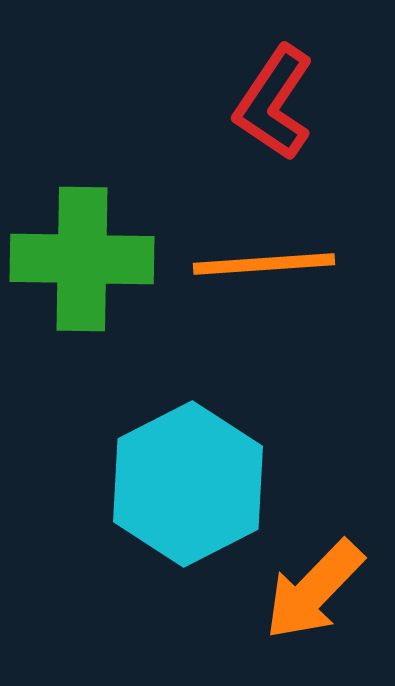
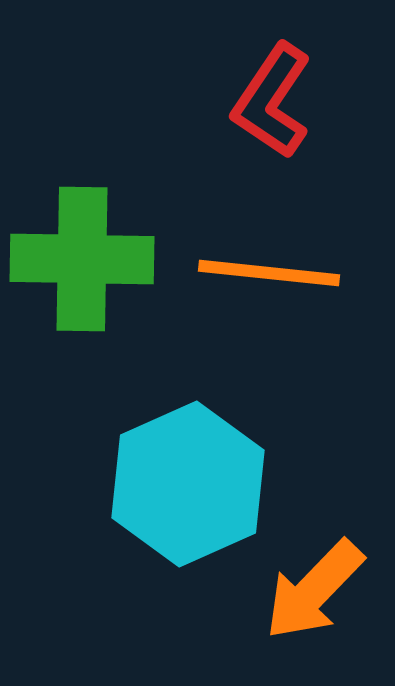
red L-shape: moved 2 px left, 2 px up
orange line: moved 5 px right, 9 px down; rotated 10 degrees clockwise
cyan hexagon: rotated 3 degrees clockwise
